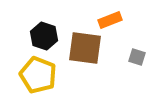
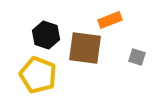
black hexagon: moved 2 px right, 1 px up
